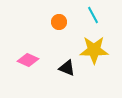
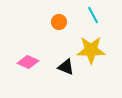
yellow star: moved 3 px left
pink diamond: moved 2 px down
black triangle: moved 1 px left, 1 px up
